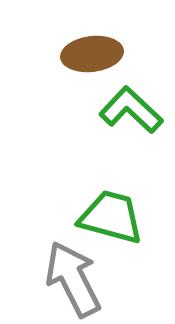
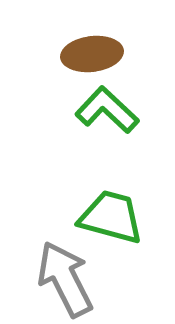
green L-shape: moved 24 px left
gray arrow: moved 8 px left
